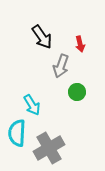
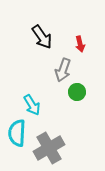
gray arrow: moved 2 px right, 4 px down
